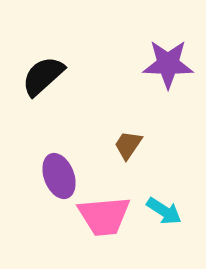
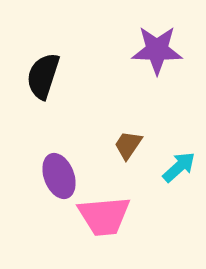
purple star: moved 11 px left, 14 px up
black semicircle: rotated 30 degrees counterclockwise
cyan arrow: moved 15 px right, 44 px up; rotated 75 degrees counterclockwise
